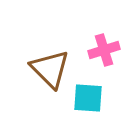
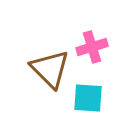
pink cross: moved 12 px left, 3 px up
